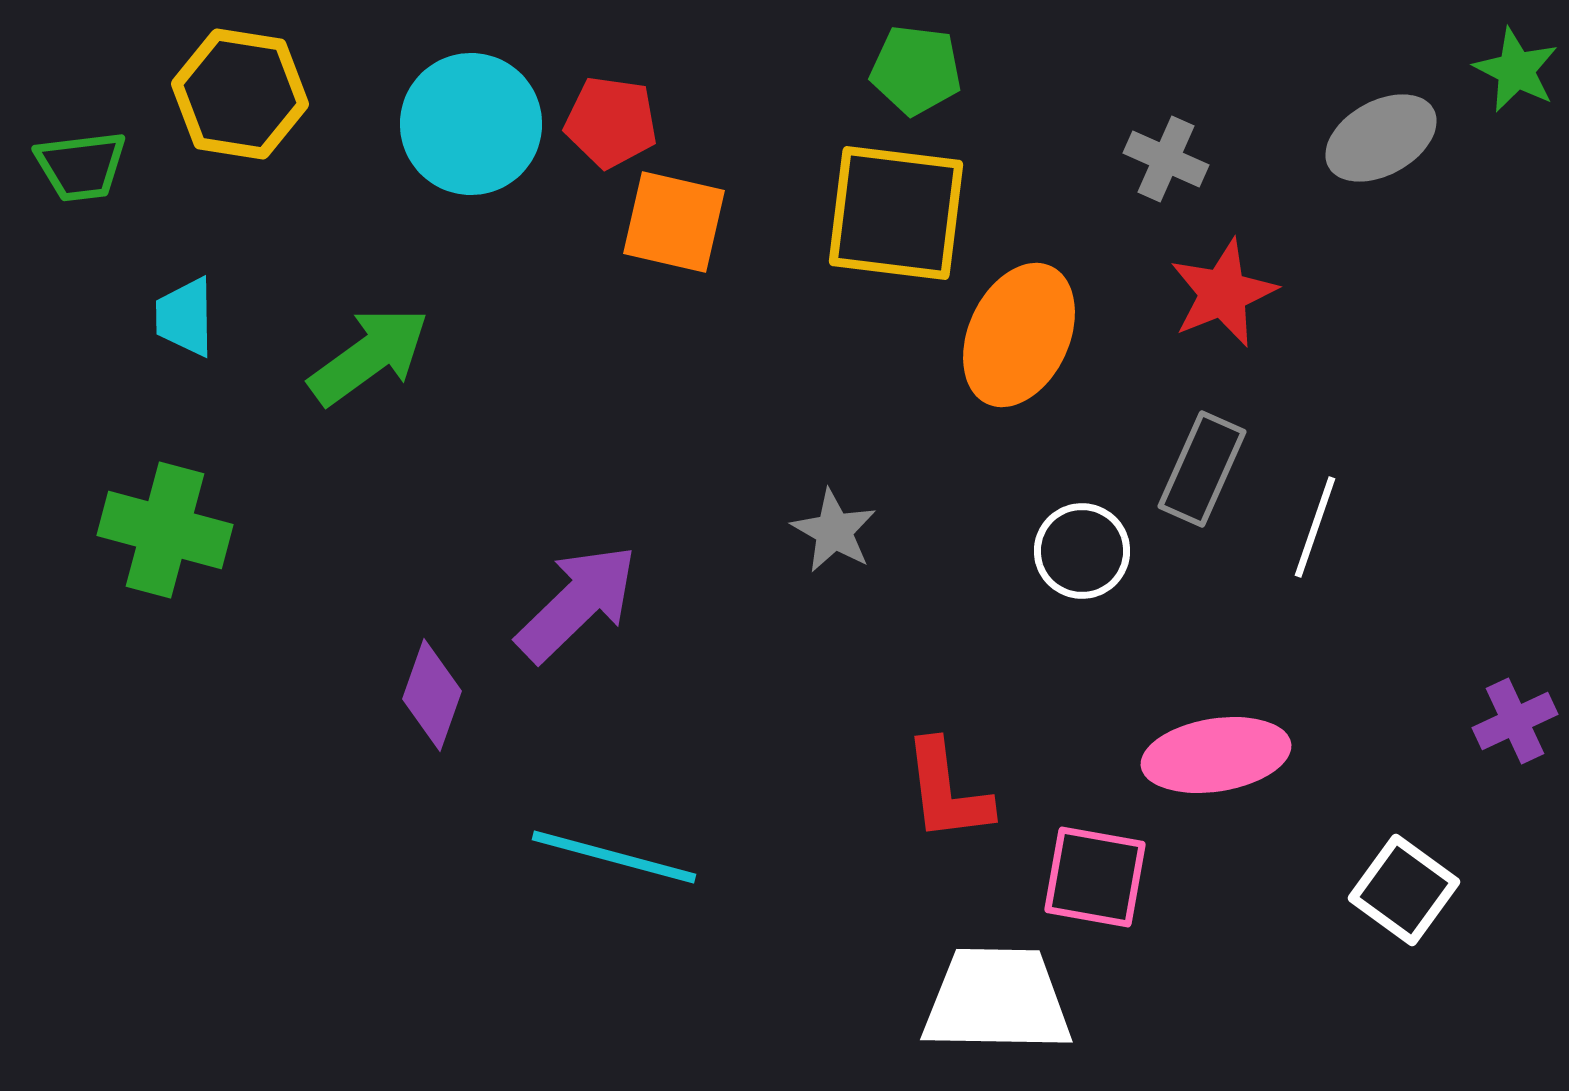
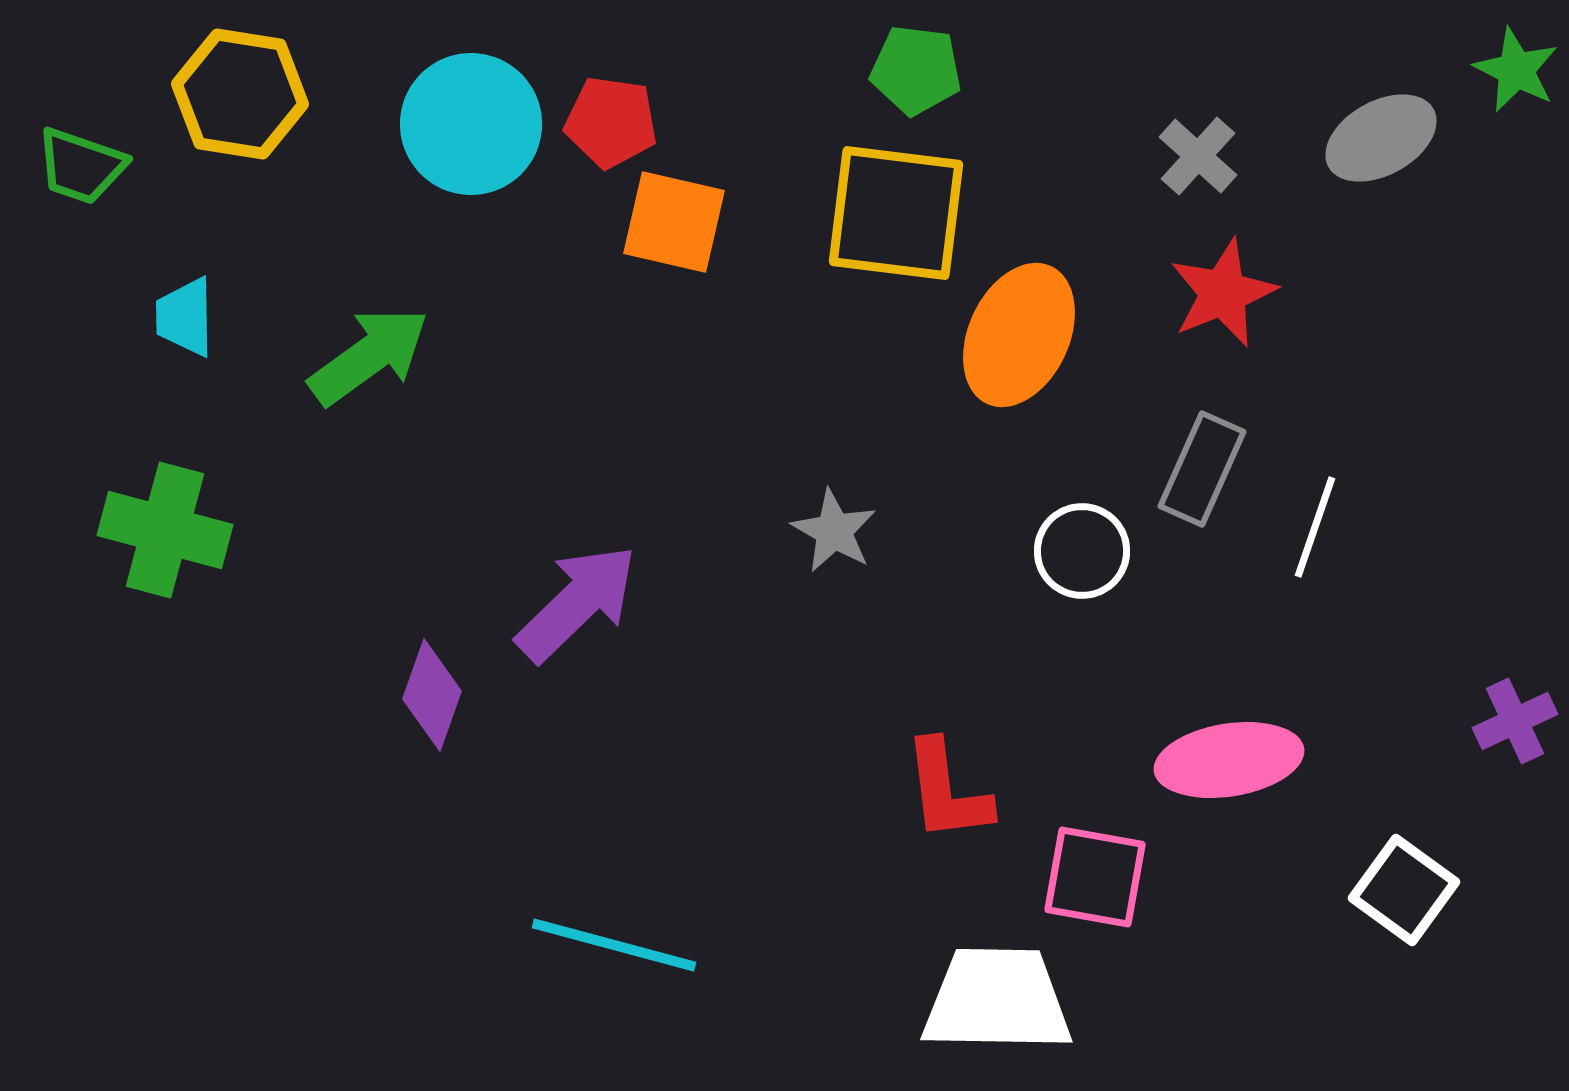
gray cross: moved 32 px right, 3 px up; rotated 18 degrees clockwise
green trapezoid: rotated 26 degrees clockwise
pink ellipse: moved 13 px right, 5 px down
cyan line: moved 88 px down
